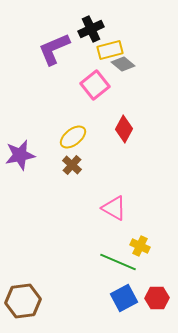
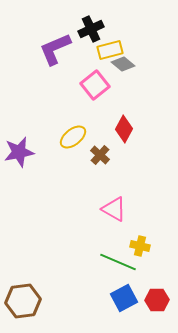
purple L-shape: moved 1 px right
purple star: moved 1 px left, 3 px up
brown cross: moved 28 px right, 10 px up
pink triangle: moved 1 px down
yellow cross: rotated 12 degrees counterclockwise
red hexagon: moved 2 px down
